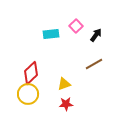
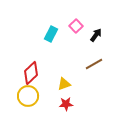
cyan rectangle: rotated 56 degrees counterclockwise
yellow circle: moved 2 px down
